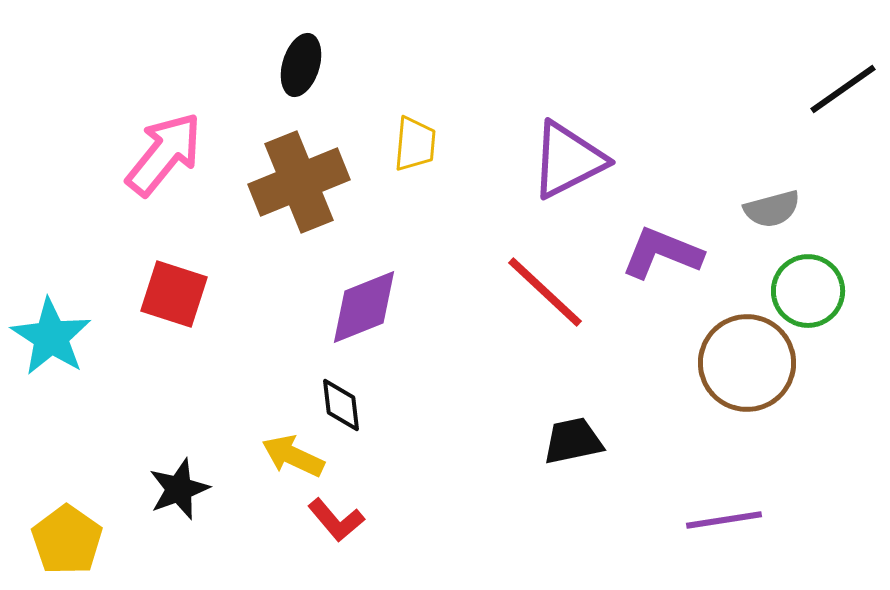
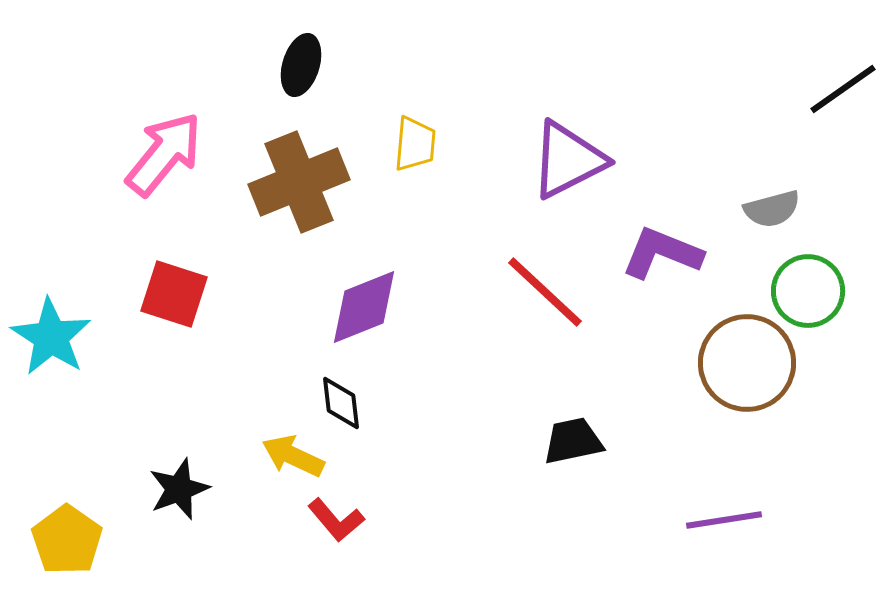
black diamond: moved 2 px up
